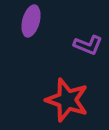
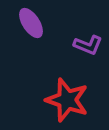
purple ellipse: moved 2 px down; rotated 48 degrees counterclockwise
